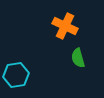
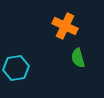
cyan hexagon: moved 7 px up
